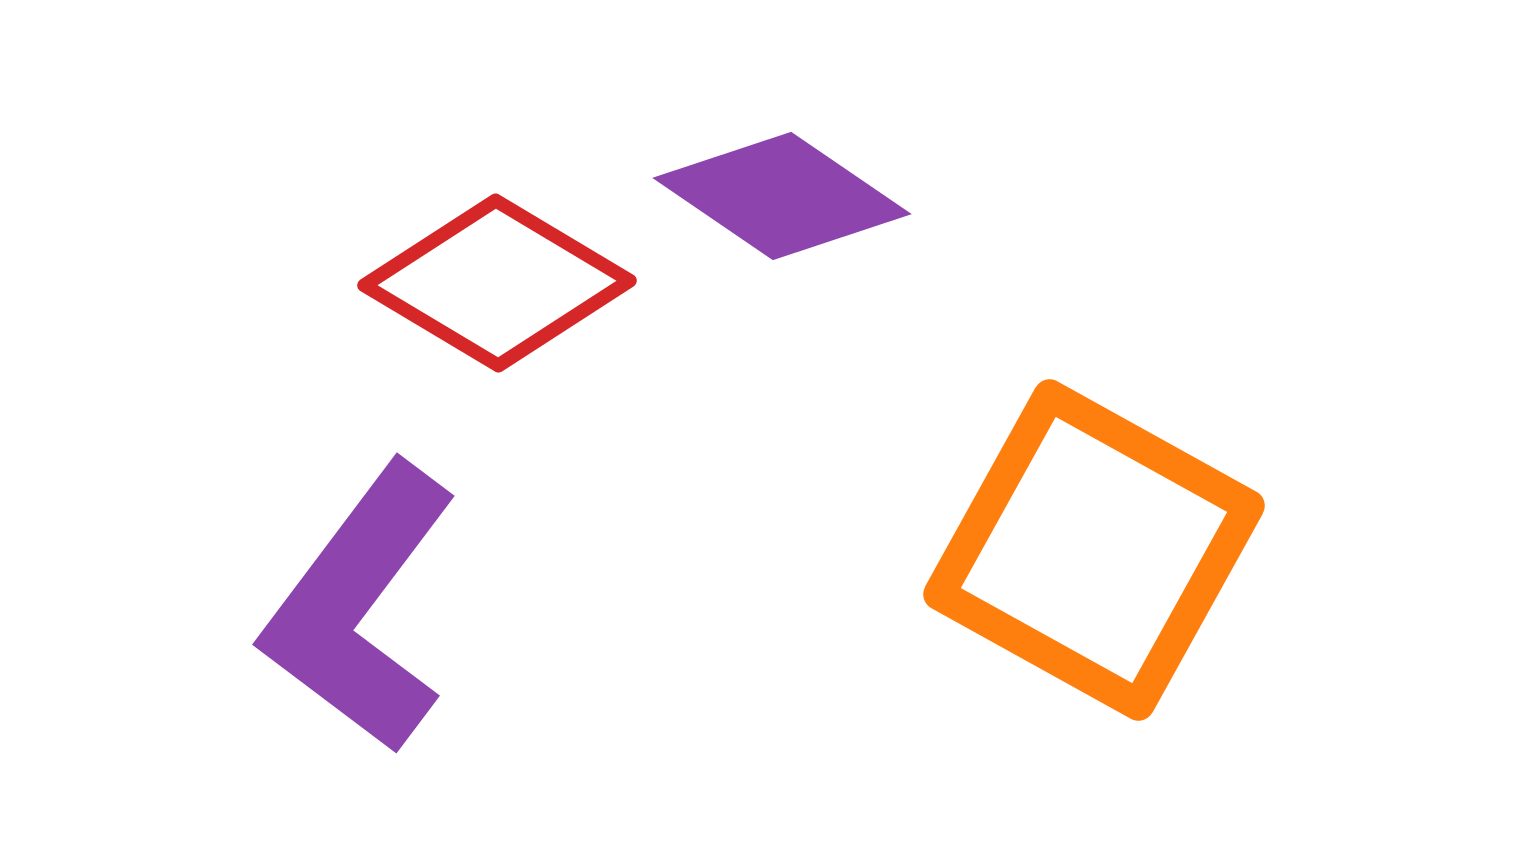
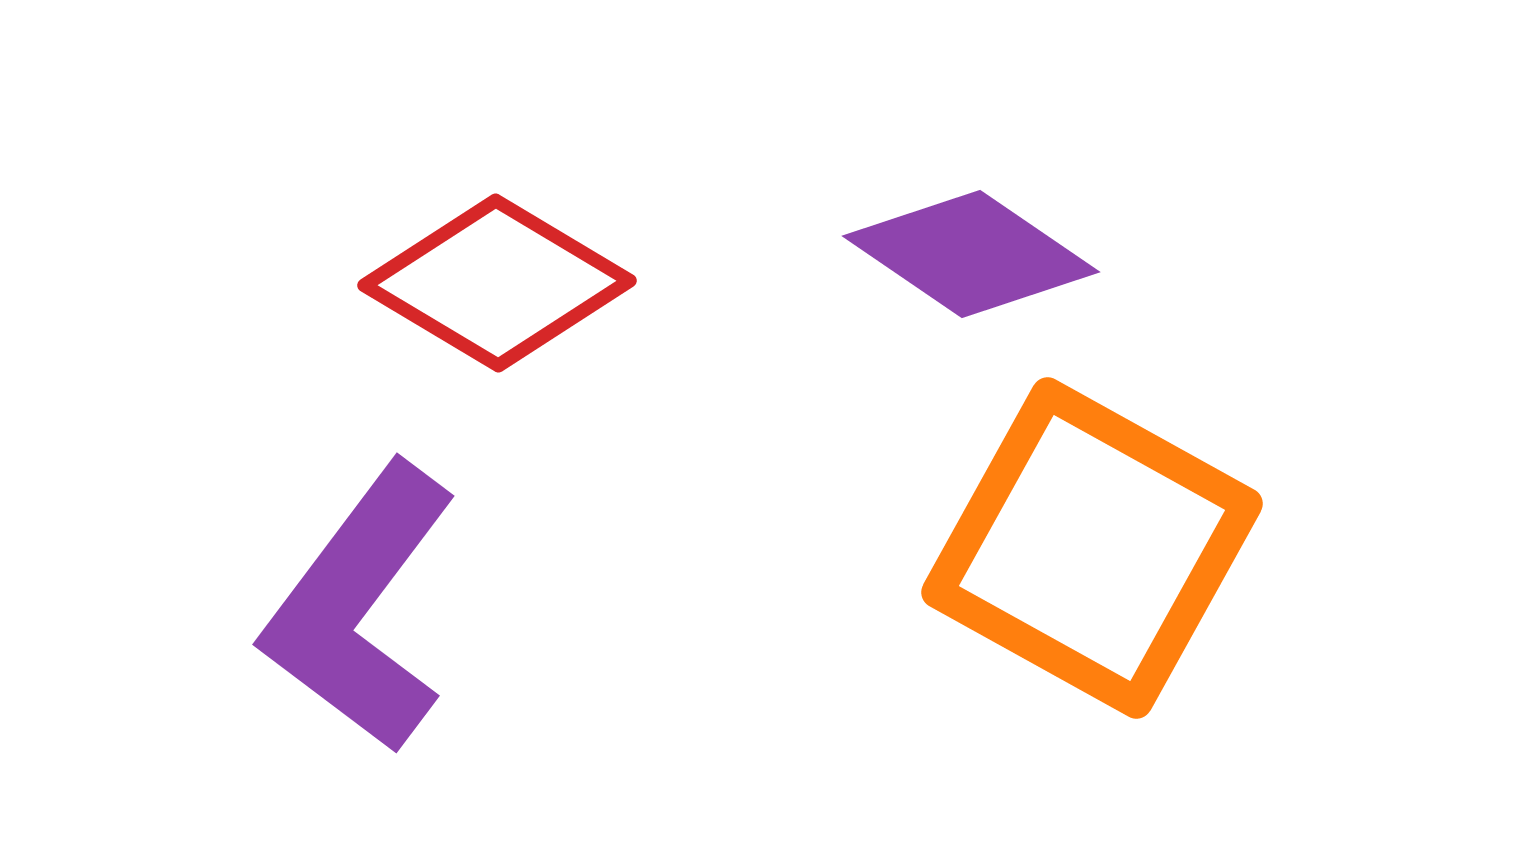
purple diamond: moved 189 px right, 58 px down
orange square: moved 2 px left, 2 px up
